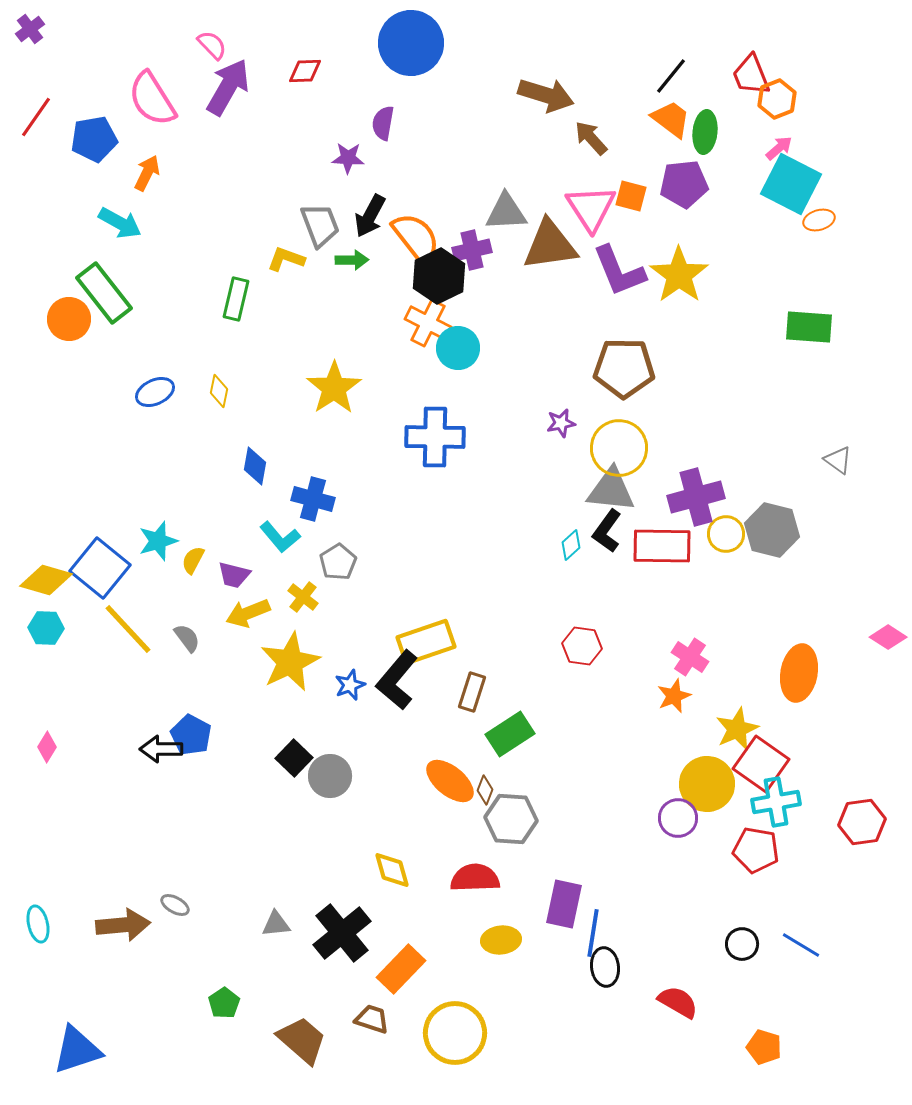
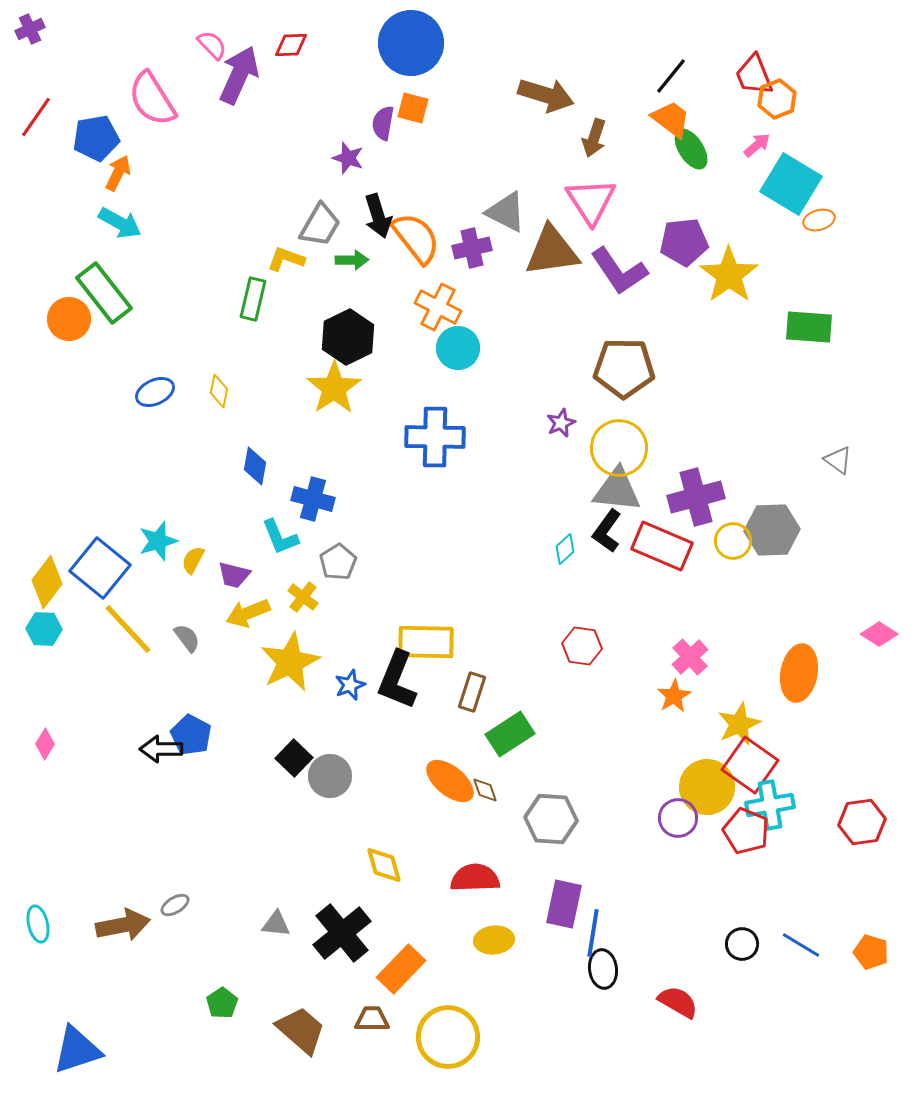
purple cross at (30, 29): rotated 12 degrees clockwise
red diamond at (305, 71): moved 14 px left, 26 px up
red trapezoid at (751, 75): moved 3 px right
purple arrow at (228, 87): moved 11 px right, 12 px up; rotated 6 degrees counterclockwise
green ellipse at (705, 132): moved 14 px left, 17 px down; rotated 39 degrees counterclockwise
brown arrow at (591, 138): moved 3 px right; rotated 120 degrees counterclockwise
blue pentagon at (94, 139): moved 2 px right, 1 px up
pink arrow at (779, 148): moved 22 px left, 3 px up
purple star at (348, 158): rotated 16 degrees clockwise
orange arrow at (147, 173): moved 29 px left
purple pentagon at (684, 184): moved 58 px down
cyan square at (791, 184): rotated 4 degrees clockwise
orange square at (631, 196): moved 218 px left, 88 px up
pink triangle at (591, 208): moved 7 px up
gray triangle at (506, 212): rotated 30 degrees clockwise
black arrow at (370, 216): moved 8 px right; rotated 45 degrees counterclockwise
gray trapezoid at (320, 225): rotated 51 degrees clockwise
brown triangle at (550, 245): moved 2 px right, 6 px down
purple cross at (472, 250): moved 2 px up
purple L-shape at (619, 271): rotated 12 degrees counterclockwise
yellow star at (679, 275): moved 50 px right
black hexagon at (439, 276): moved 91 px left, 61 px down
green rectangle at (236, 299): moved 17 px right
orange cross at (428, 323): moved 10 px right, 16 px up
purple star at (561, 423): rotated 12 degrees counterclockwise
gray triangle at (611, 490): moved 6 px right
gray hexagon at (772, 530): rotated 16 degrees counterclockwise
yellow circle at (726, 534): moved 7 px right, 7 px down
cyan L-shape at (280, 537): rotated 18 degrees clockwise
cyan diamond at (571, 545): moved 6 px left, 4 px down
red rectangle at (662, 546): rotated 22 degrees clockwise
yellow diamond at (46, 580): moved 1 px right, 2 px down; rotated 69 degrees counterclockwise
cyan hexagon at (46, 628): moved 2 px left, 1 px down
pink diamond at (888, 637): moved 9 px left, 3 px up
yellow rectangle at (426, 642): rotated 20 degrees clockwise
pink cross at (690, 657): rotated 15 degrees clockwise
black L-shape at (397, 680): rotated 18 degrees counterclockwise
orange star at (674, 696): rotated 8 degrees counterclockwise
yellow star at (737, 729): moved 2 px right, 5 px up
pink diamond at (47, 747): moved 2 px left, 3 px up
red square at (761, 764): moved 11 px left, 1 px down
yellow circle at (707, 784): moved 3 px down
brown diamond at (485, 790): rotated 40 degrees counterclockwise
cyan cross at (776, 802): moved 6 px left, 3 px down
gray hexagon at (511, 819): moved 40 px right
red pentagon at (756, 850): moved 10 px left, 19 px up; rotated 12 degrees clockwise
yellow diamond at (392, 870): moved 8 px left, 5 px up
gray ellipse at (175, 905): rotated 60 degrees counterclockwise
gray triangle at (276, 924): rotated 12 degrees clockwise
brown arrow at (123, 925): rotated 6 degrees counterclockwise
yellow ellipse at (501, 940): moved 7 px left
black ellipse at (605, 967): moved 2 px left, 2 px down
green pentagon at (224, 1003): moved 2 px left
brown trapezoid at (372, 1019): rotated 18 degrees counterclockwise
yellow circle at (455, 1033): moved 7 px left, 4 px down
brown trapezoid at (302, 1040): moved 1 px left, 10 px up
orange pentagon at (764, 1047): moved 107 px right, 95 px up
